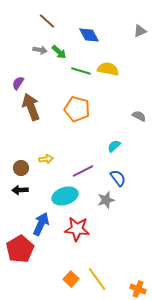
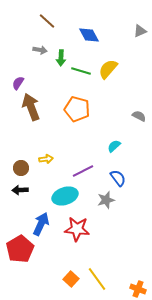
green arrow: moved 2 px right, 6 px down; rotated 49 degrees clockwise
yellow semicircle: rotated 60 degrees counterclockwise
